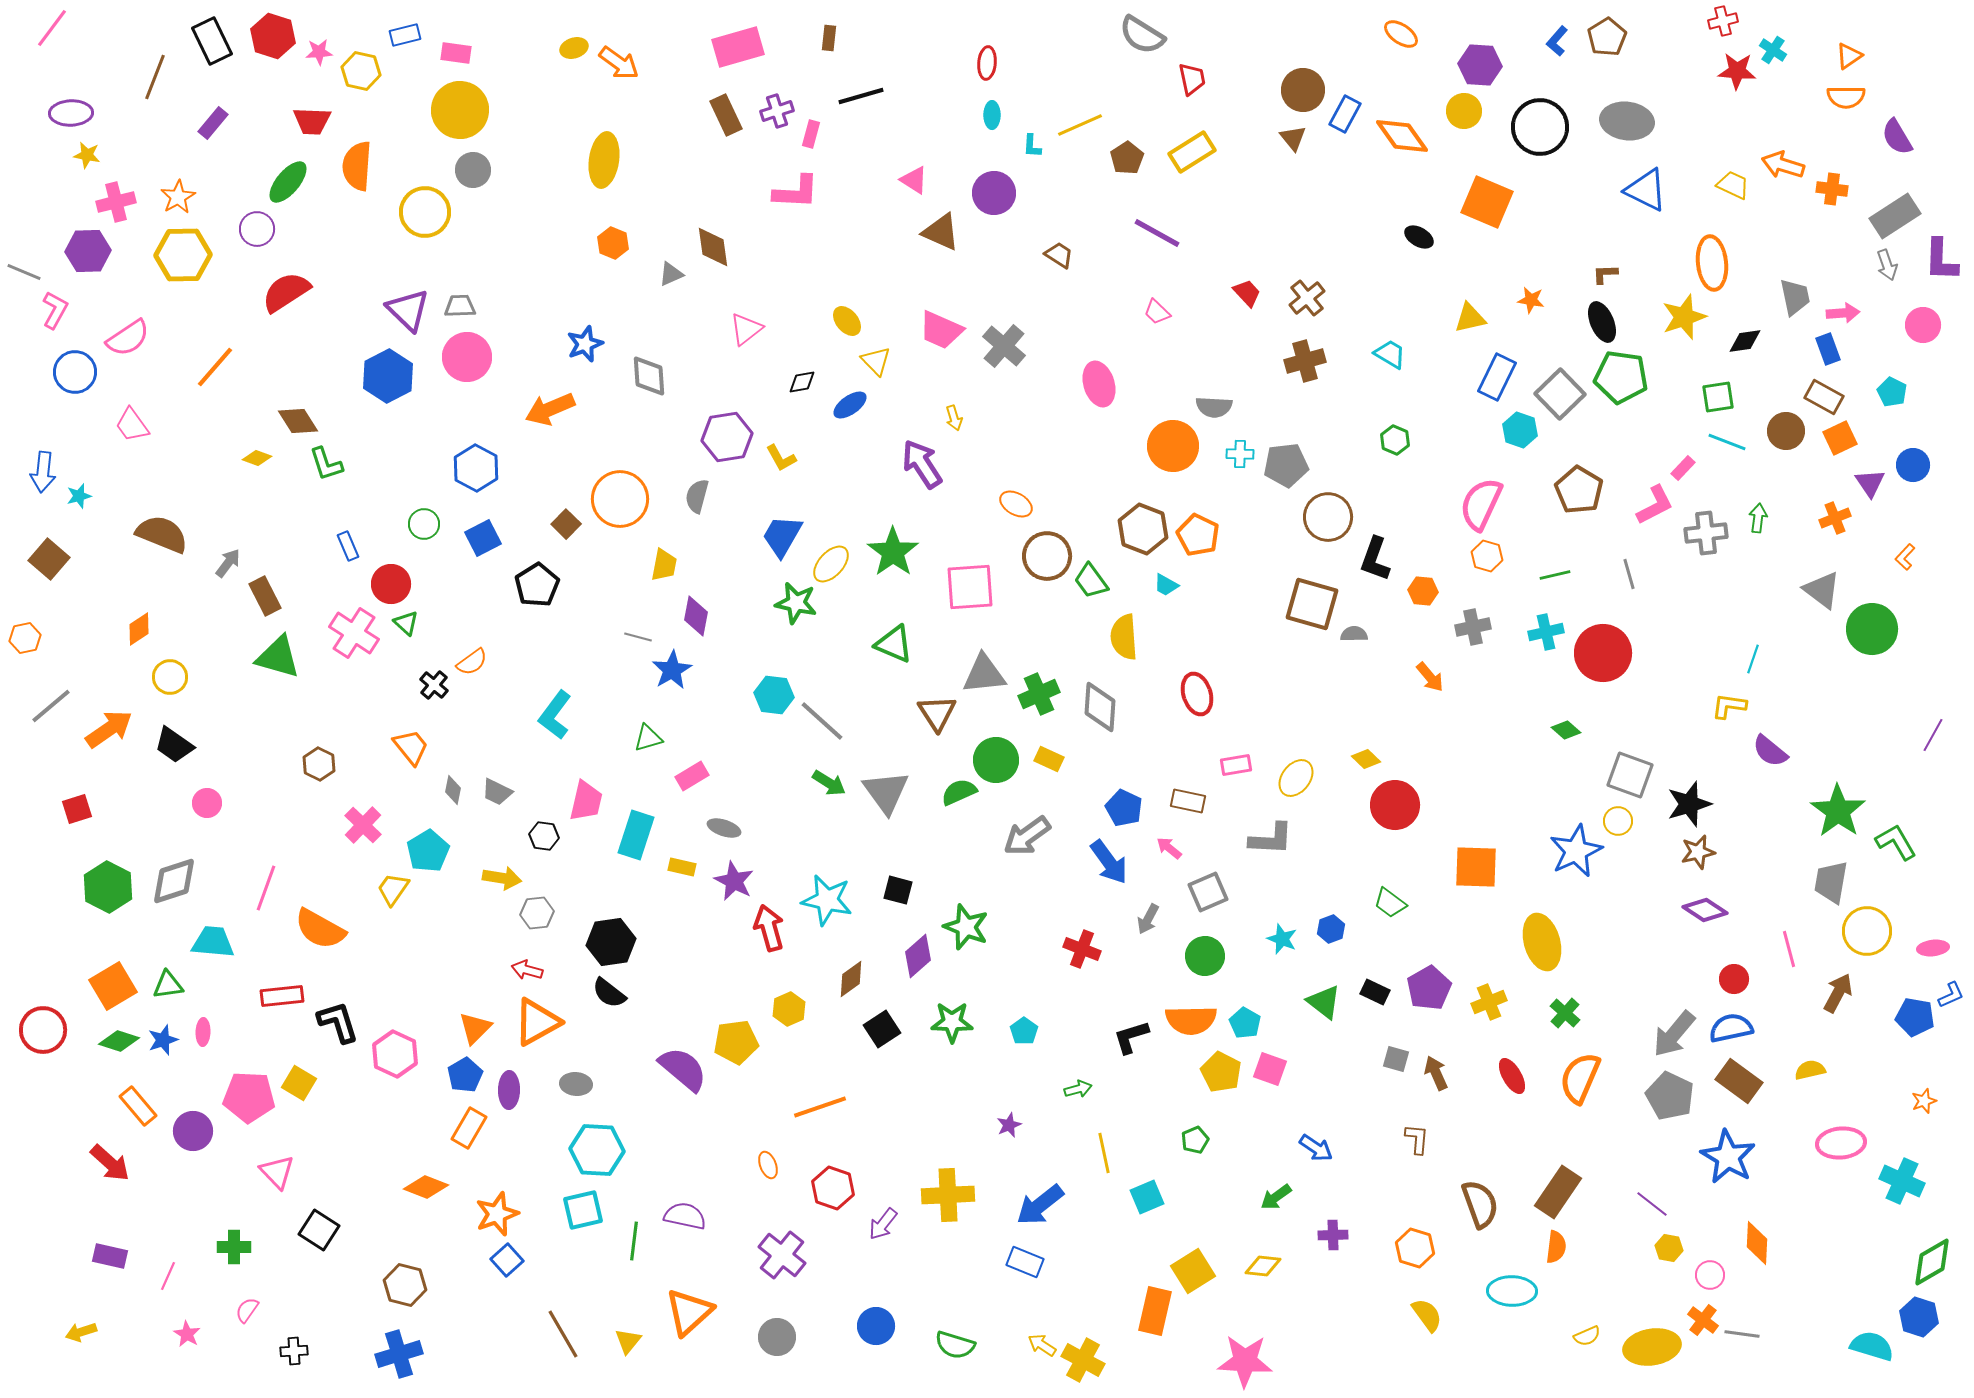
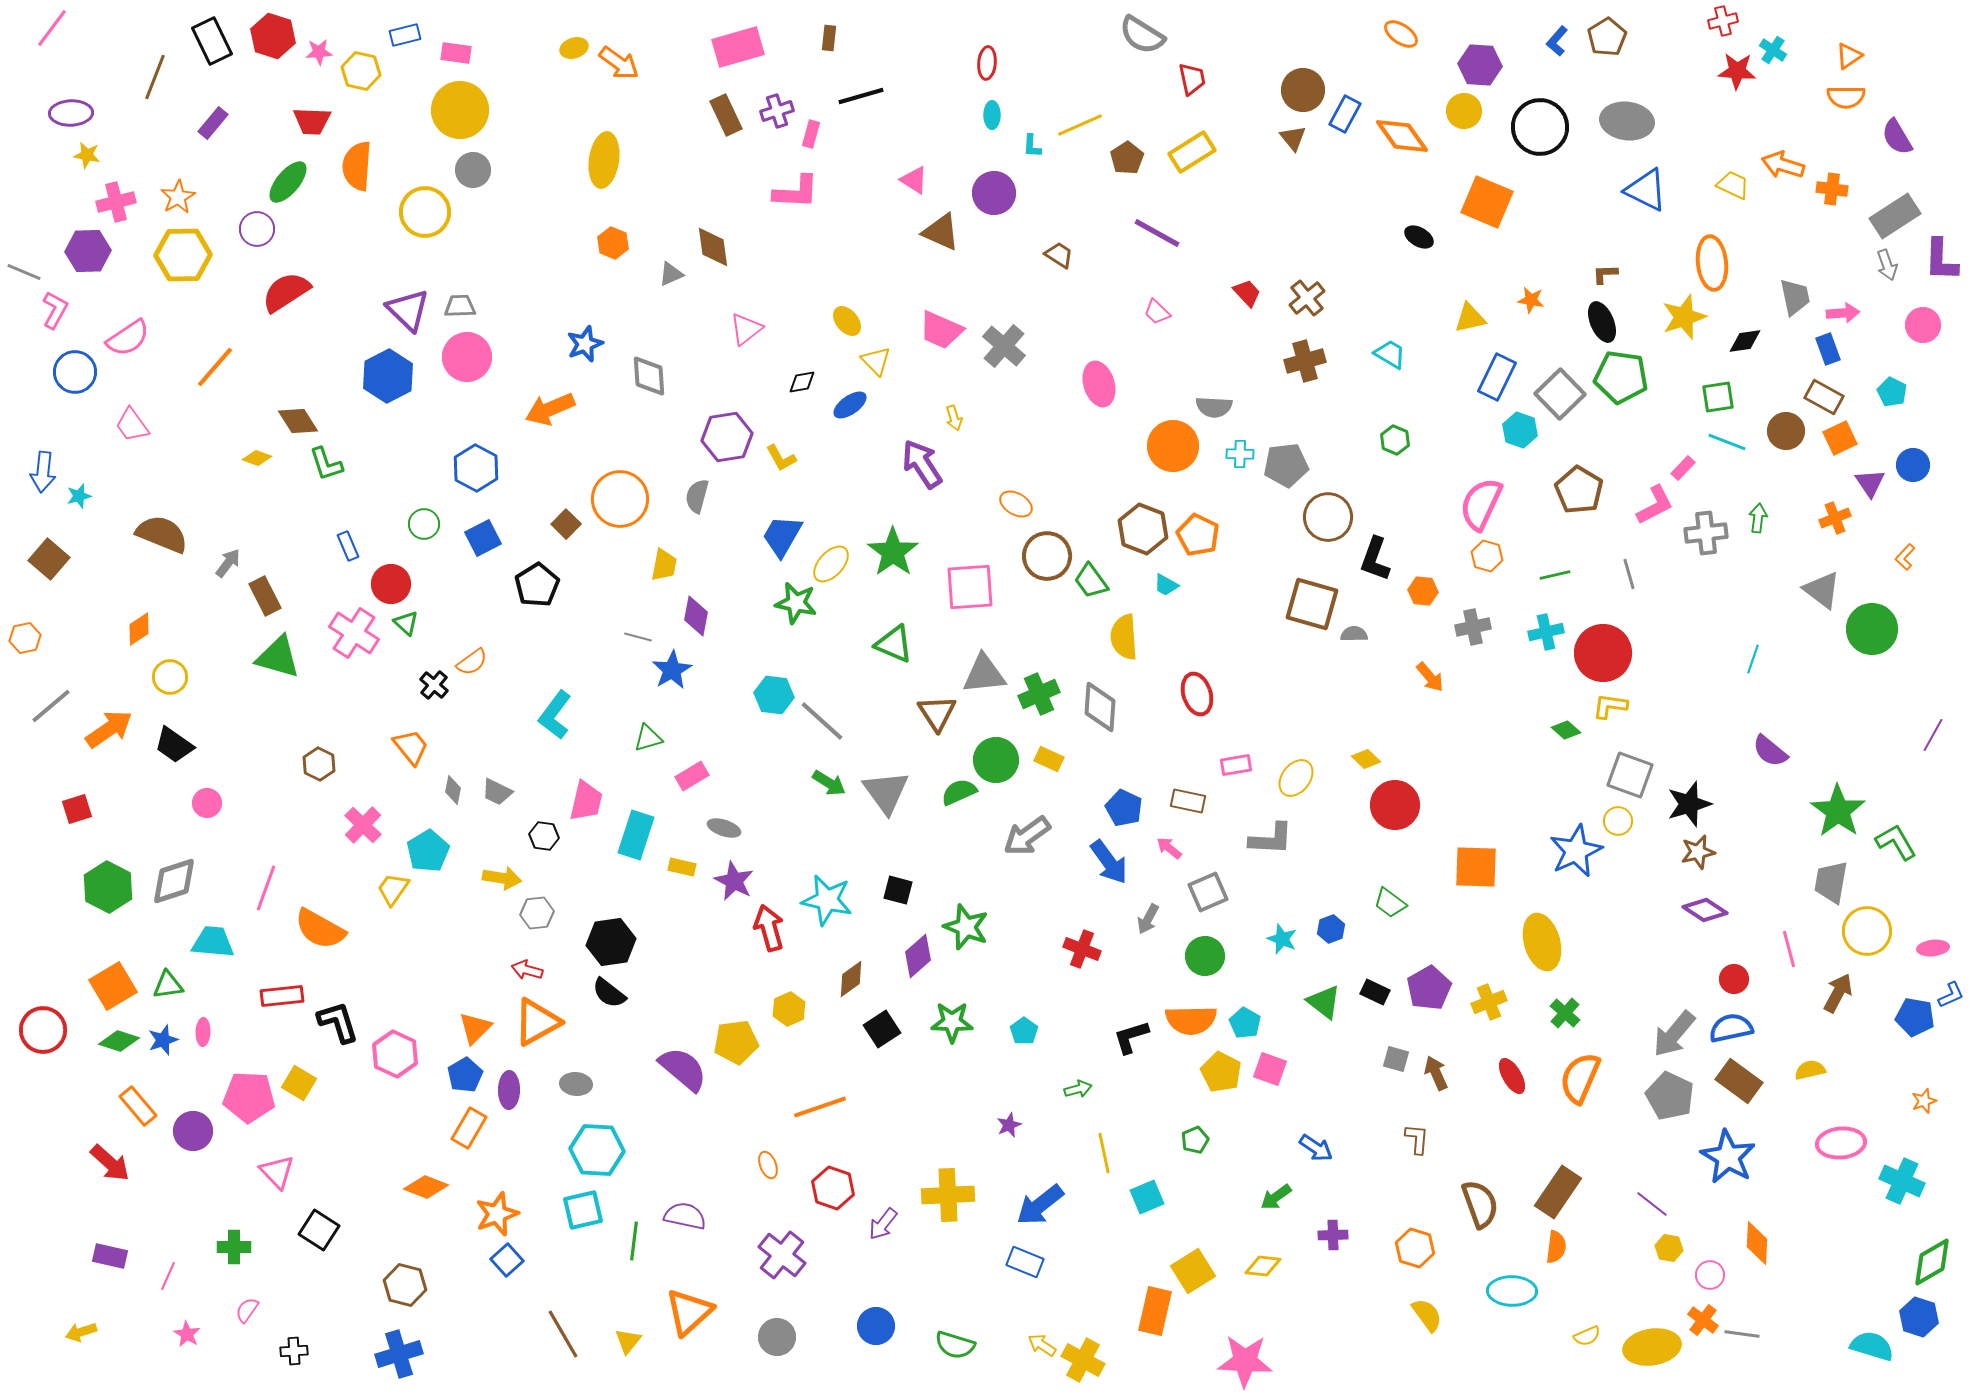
yellow L-shape at (1729, 706): moved 119 px left
